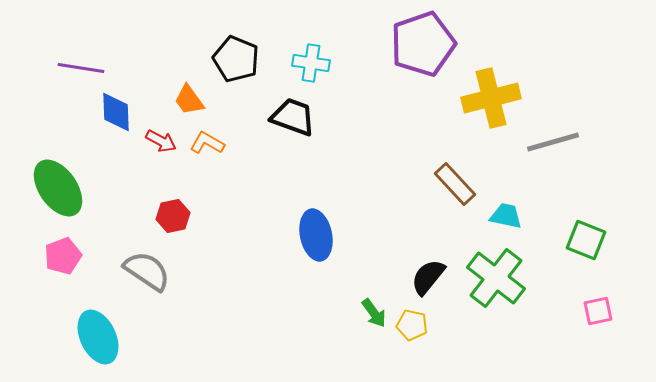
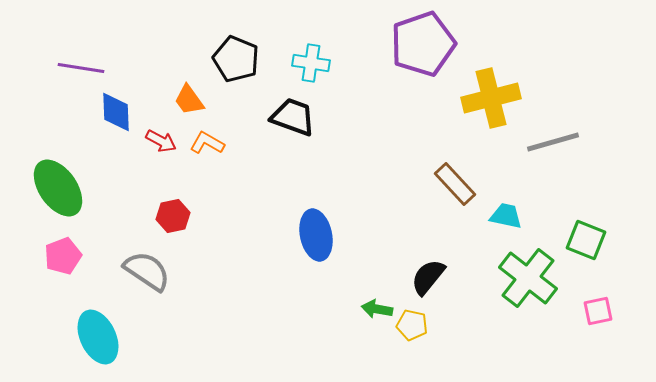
green cross: moved 32 px right
green arrow: moved 3 px right, 4 px up; rotated 136 degrees clockwise
